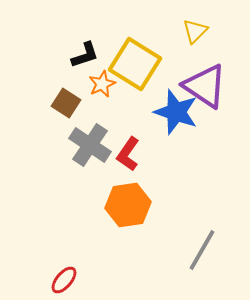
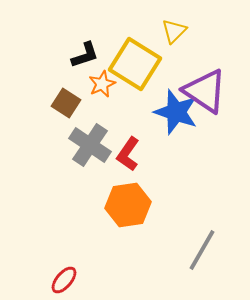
yellow triangle: moved 21 px left
purple triangle: moved 5 px down
